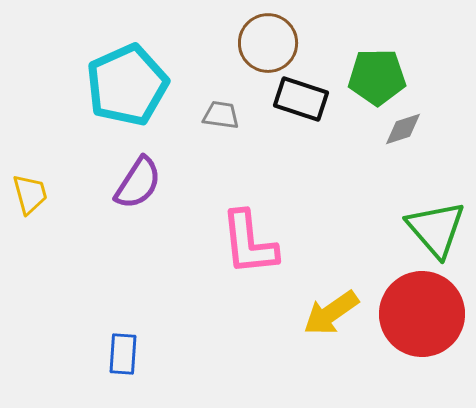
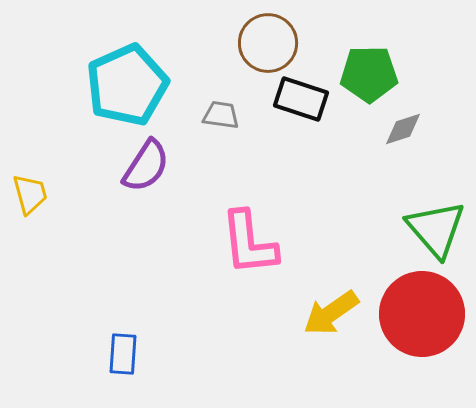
green pentagon: moved 8 px left, 3 px up
purple semicircle: moved 8 px right, 17 px up
